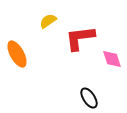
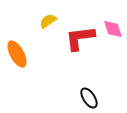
pink diamond: moved 1 px right, 30 px up
